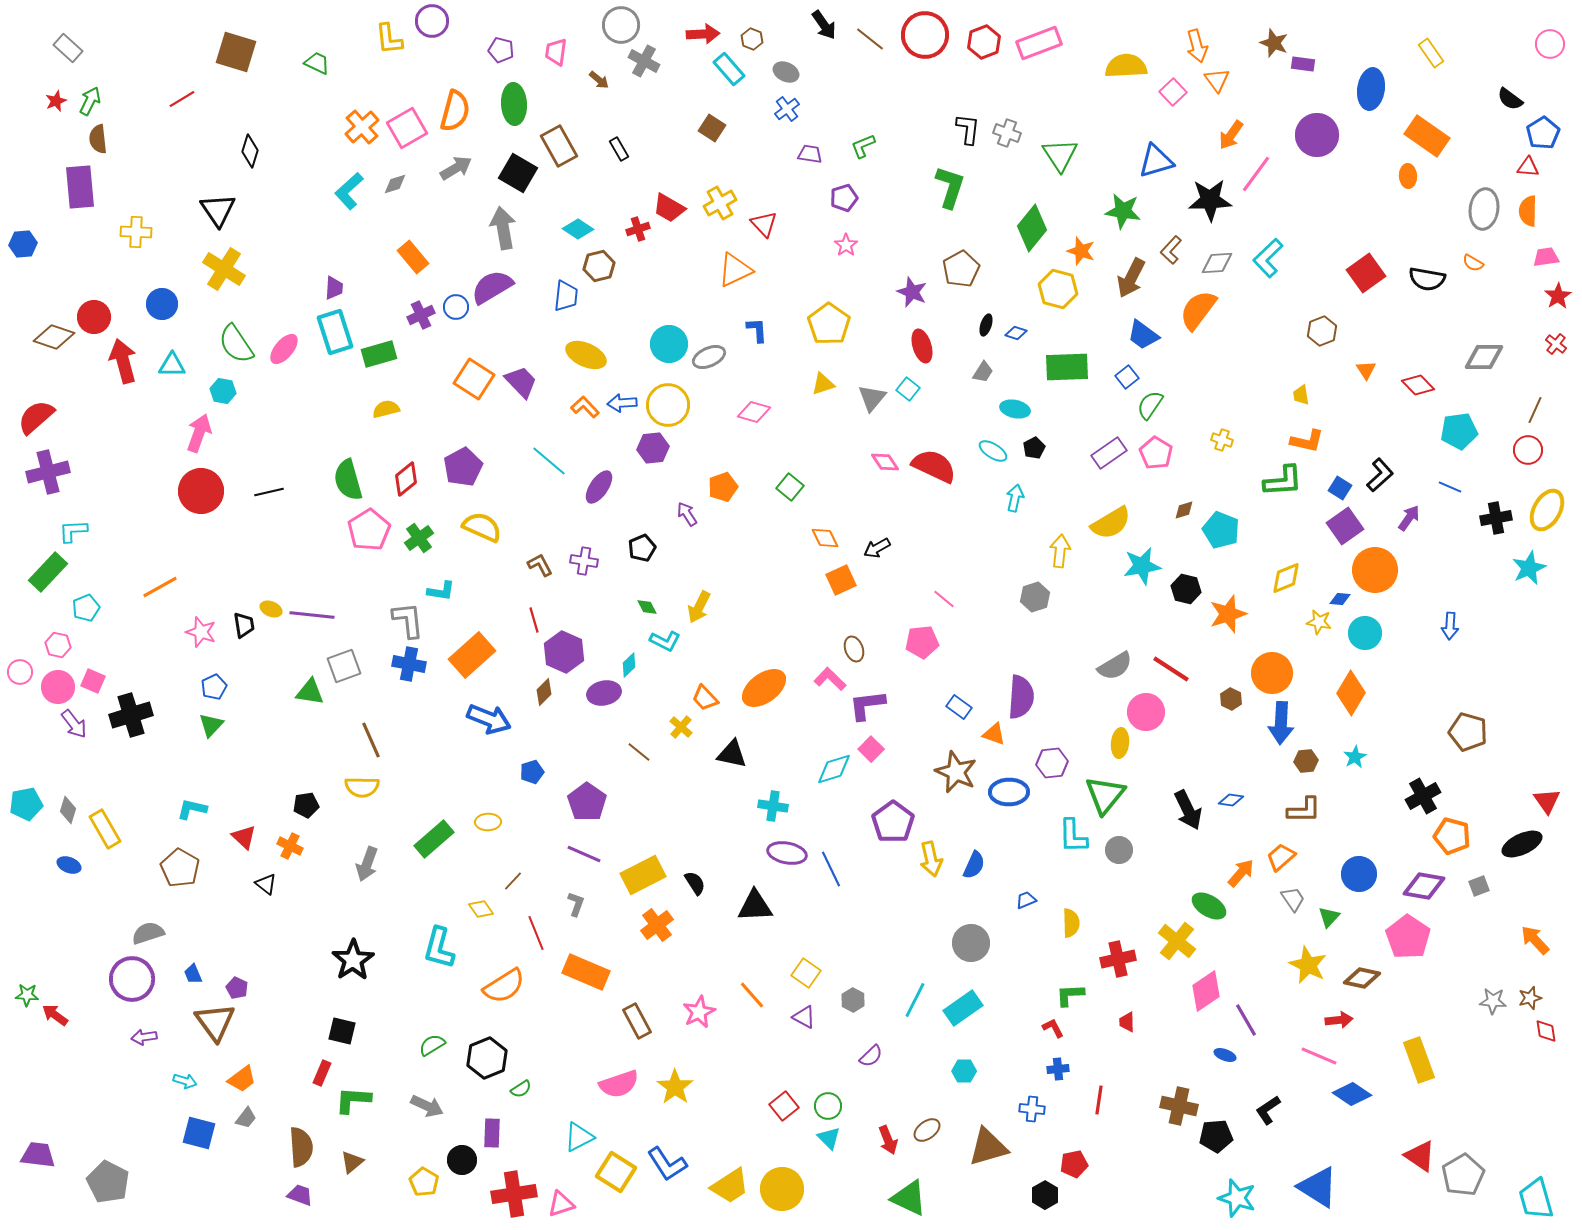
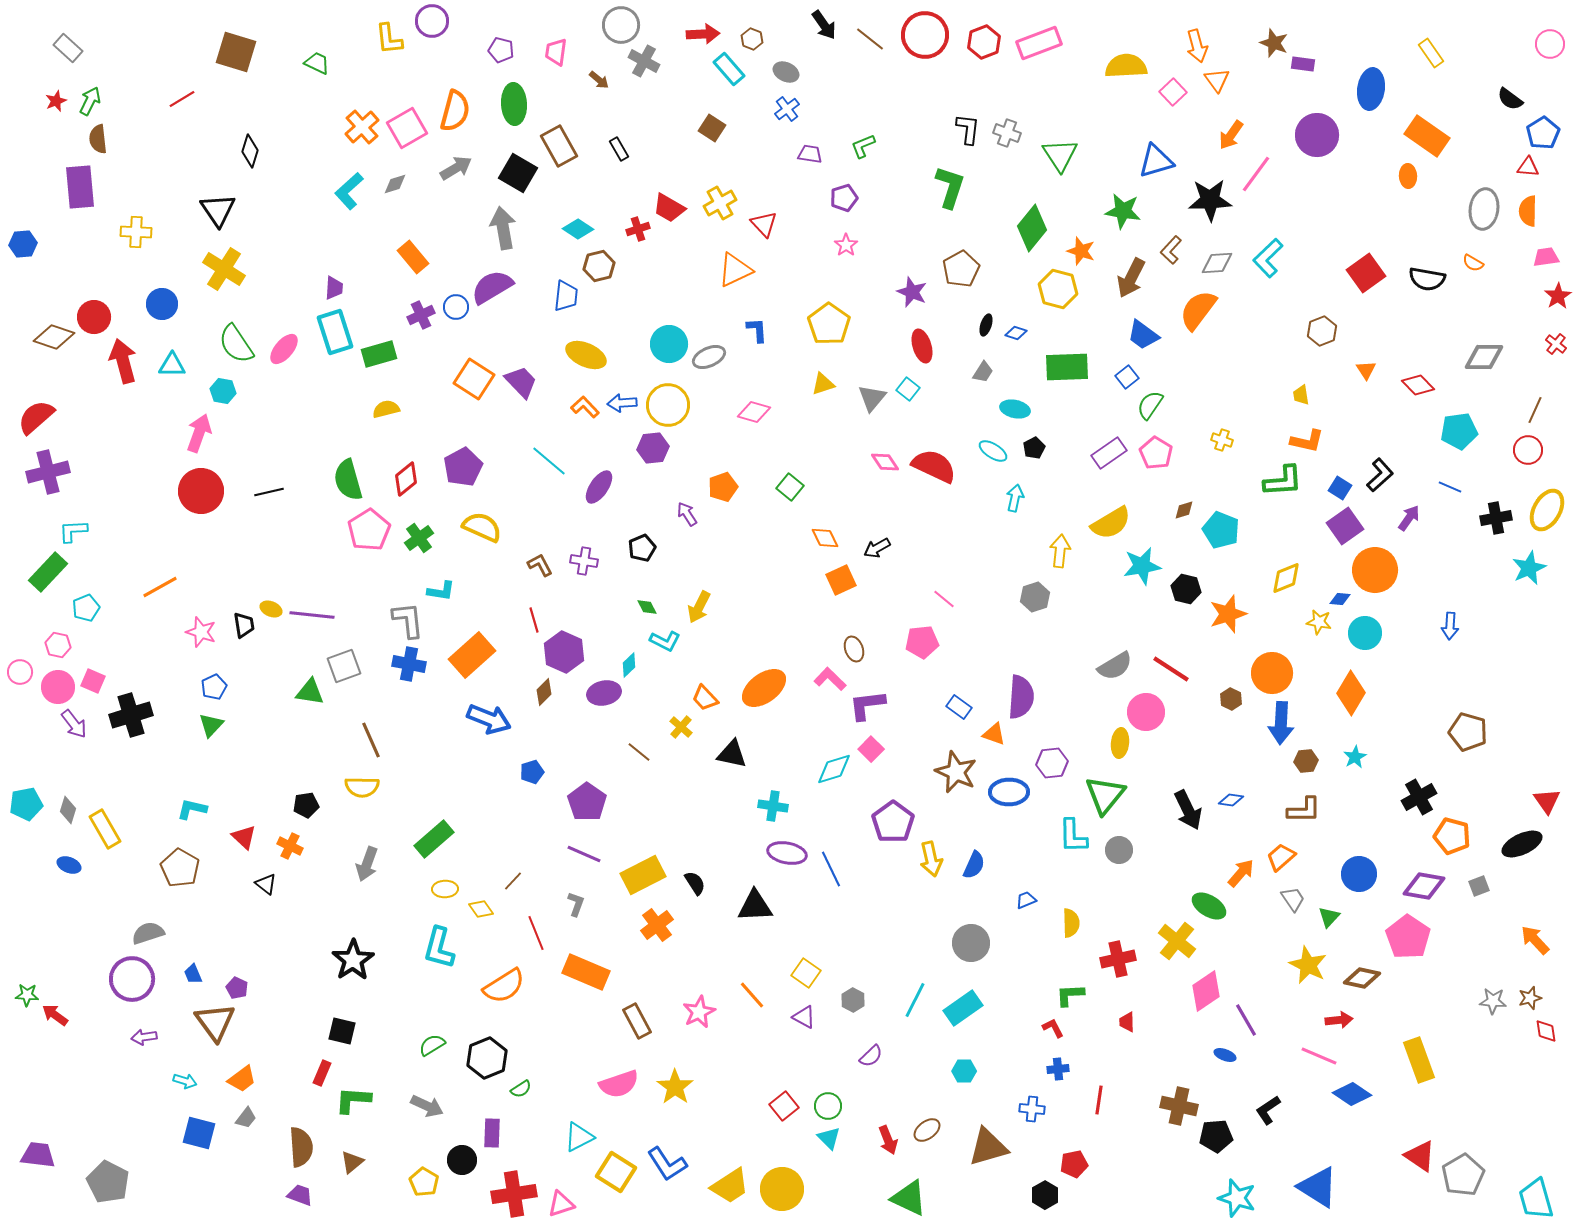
black cross at (1423, 796): moved 4 px left, 1 px down
yellow ellipse at (488, 822): moved 43 px left, 67 px down
